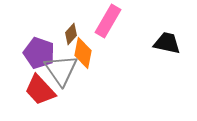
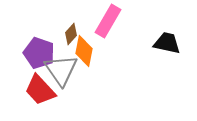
orange diamond: moved 1 px right, 2 px up
